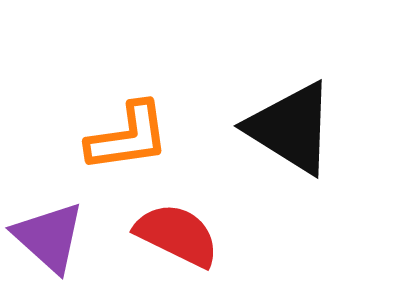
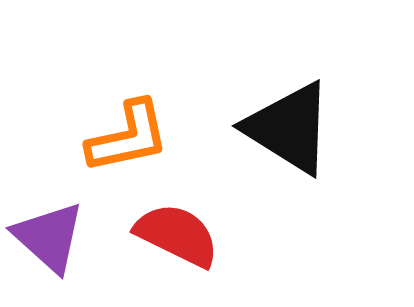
black triangle: moved 2 px left
orange L-shape: rotated 4 degrees counterclockwise
